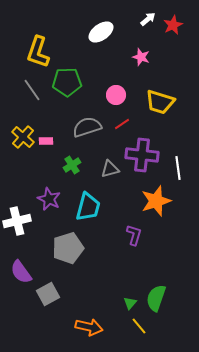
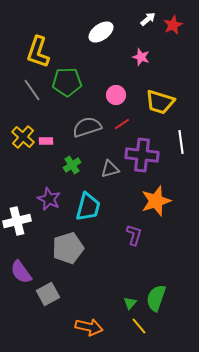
white line: moved 3 px right, 26 px up
